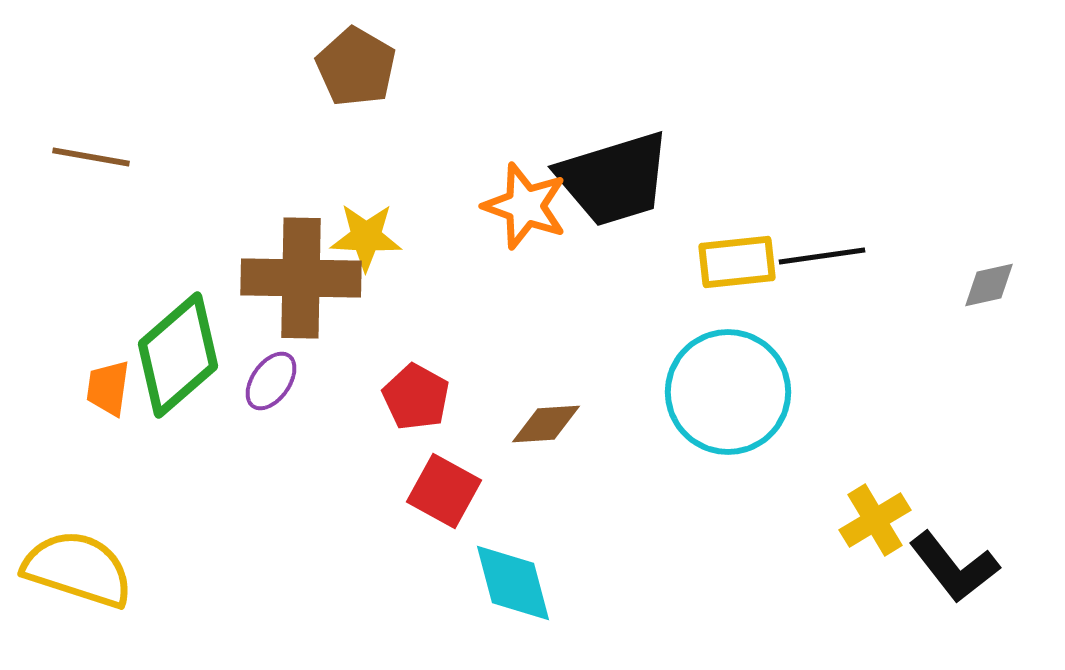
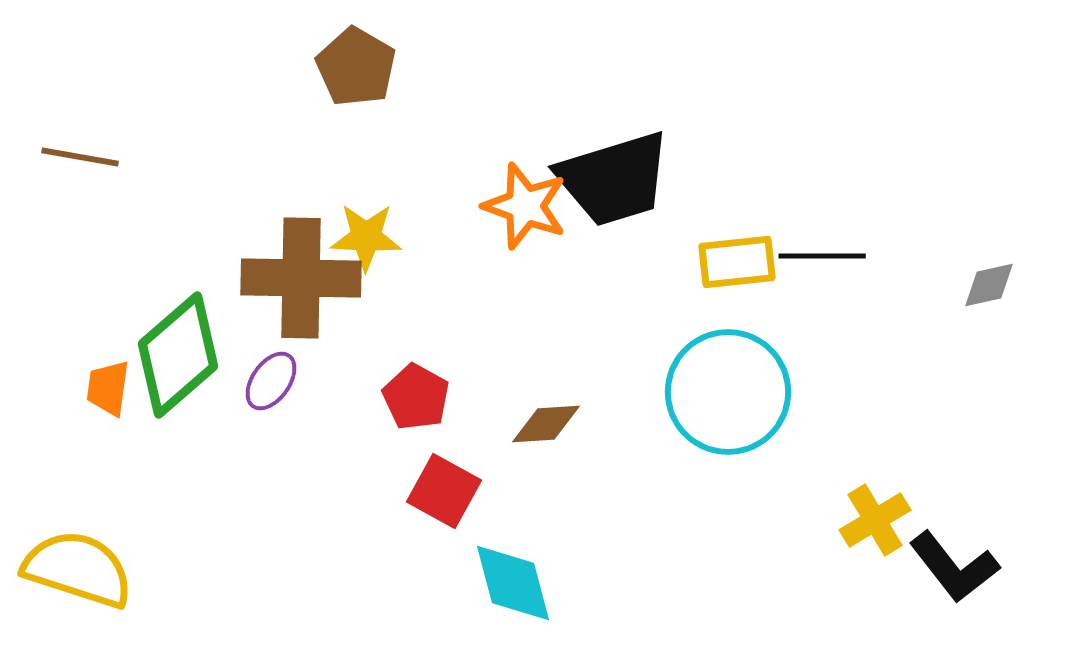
brown line: moved 11 px left
black line: rotated 8 degrees clockwise
